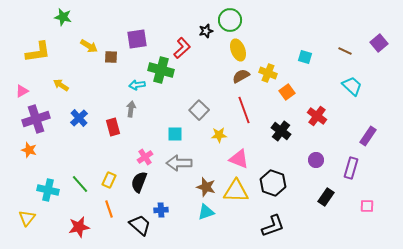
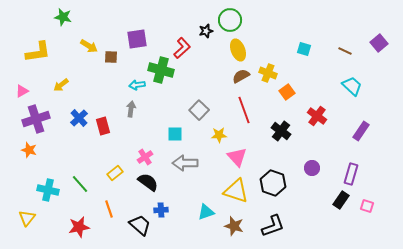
cyan square at (305, 57): moved 1 px left, 8 px up
yellow arrow at (61, 85): rotated 70 degrees counterclockwise
red rectangle at (113, 127): moved 10 px left, 1 px up
purple rectangle at (368, 136): moved 7 px left, 5 px up
pink triangle at (239, 159): moved 2 px left, 2 px up; rotated 25 degrees clockwise
purple circle at (316, 160): moved 4 px left, 8 px down
gray arrow at (179, 163): moved 6 px right
purple rectangle at (351, 168): moved 6 px down
yellow rectangle at (109, 180): moved 6 px right, 7 px up; rotated 28 degrees clockwise
black semicircle at (139, 182): moved 9 px right; rotated 105 degrees clockwise
brown star at (206, 187): moved 28 px right, 39 px down
yellow triangle at (236, 191): rotated 16 degrees clockwise
black rectangle at (326, 197): moved 15 px right, 3 px down
pink square at (367, 206): rotated 16 degrees clockwise
